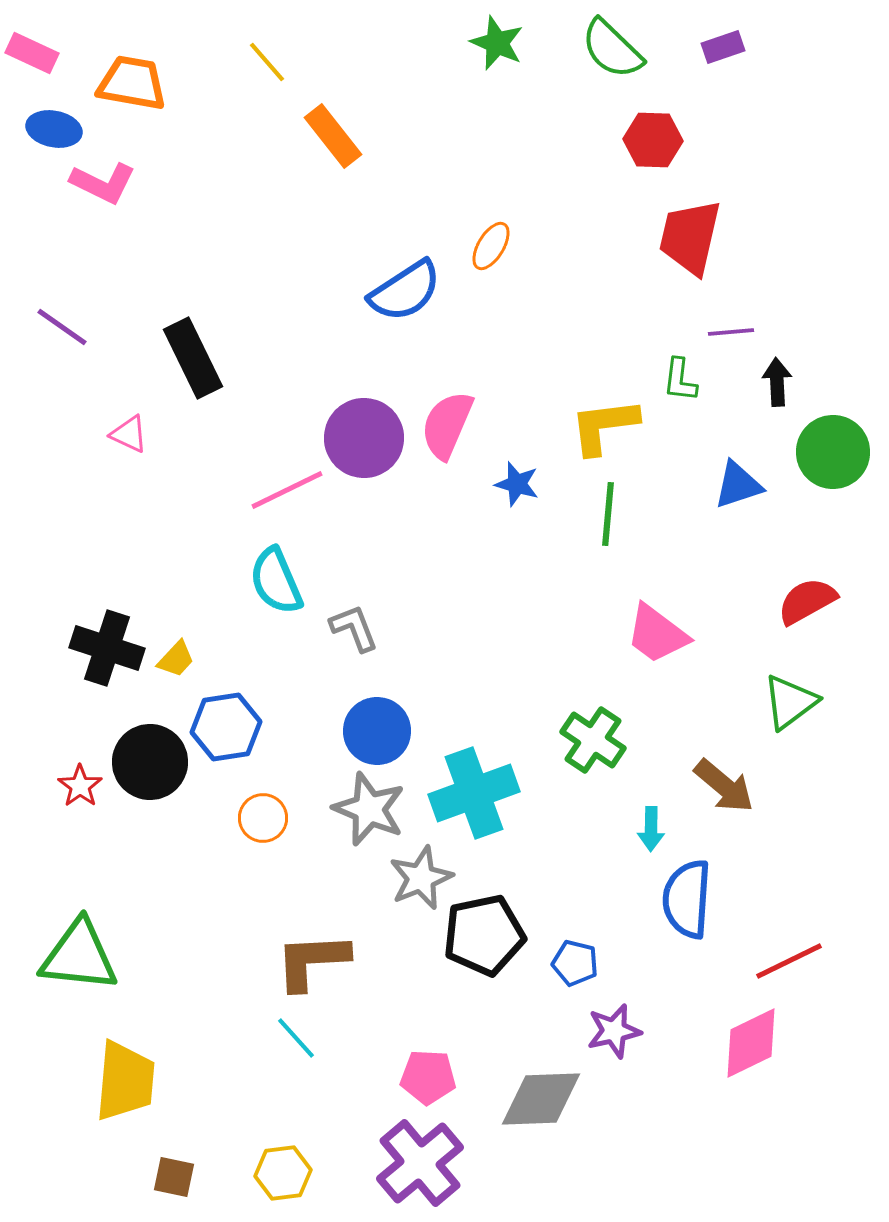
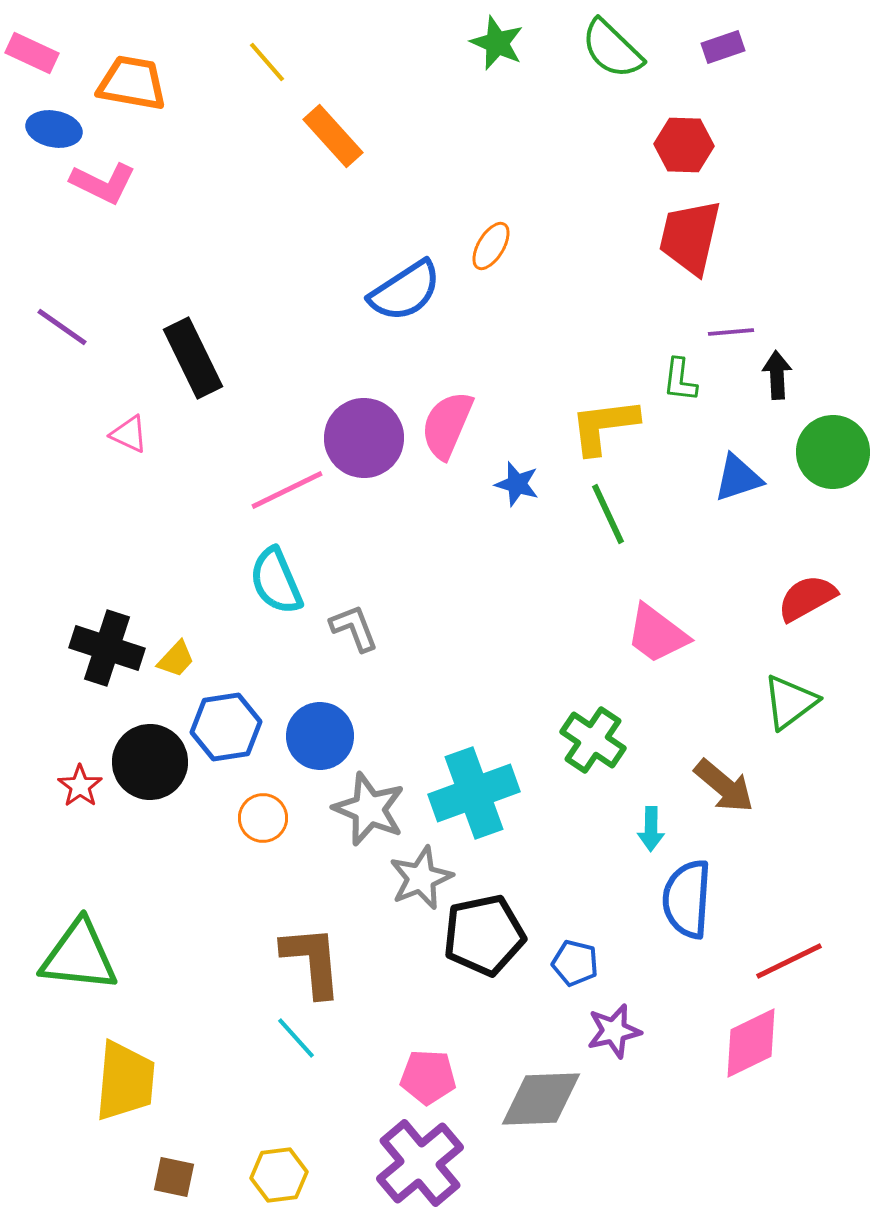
orange rectangle at (333, 136): rotated 4 degrees counterclockwise
red hexagon at (653, 140): moved 31 px right, 5 px down
black arrow at (777, 382): moved 7 px up
blue triangle at (738, 485): moved 7 px up
green line at (608, 514): rotated 30 degrees counterclockwise
red semicircle at (807, 601): moved 3 px up
blue circle at (377, 731): moved 57 px left, 5 px down
brown L-shape at (312, 961): rotated 88 degrees clockwise
yellow hexagon at (283, 1173): moved 4 px left, 2 px down
